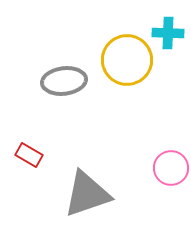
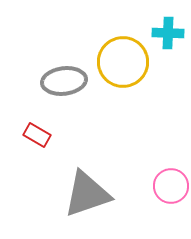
yellow circle: moved 4 px left, 2 px down
red rectangle: moved 8 px right, 20 px up
pink circle: moved 18 px down
